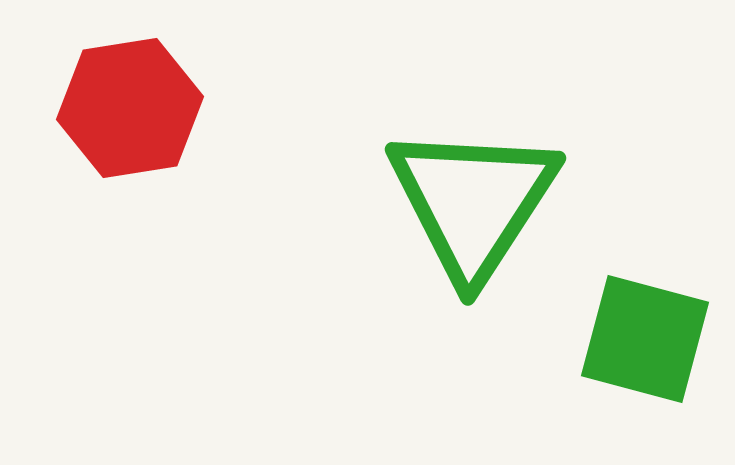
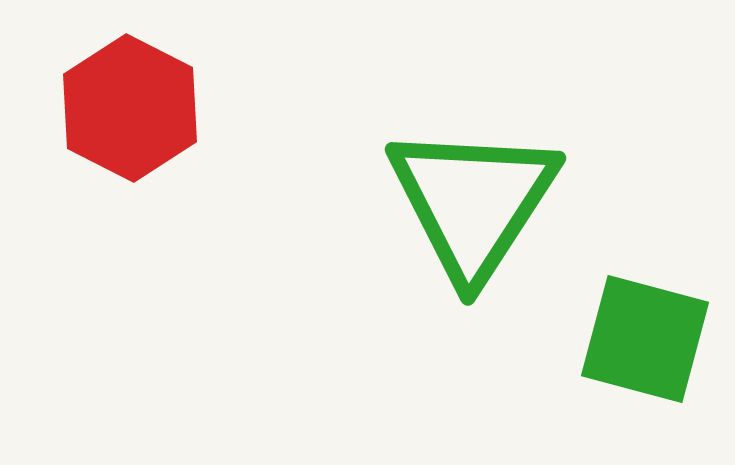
red hexagon: rotated 24 degrees counterclockwise
